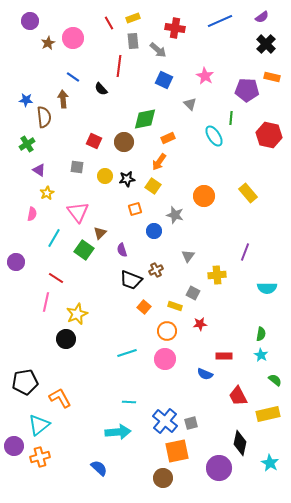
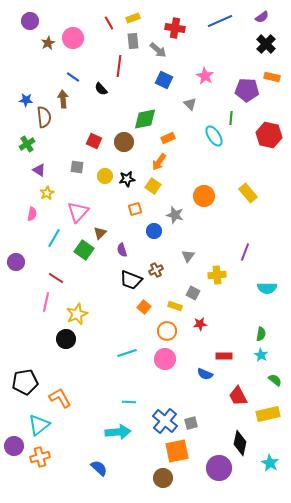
pink triangle at (78, 212): rotated 20 degrees clockwise
